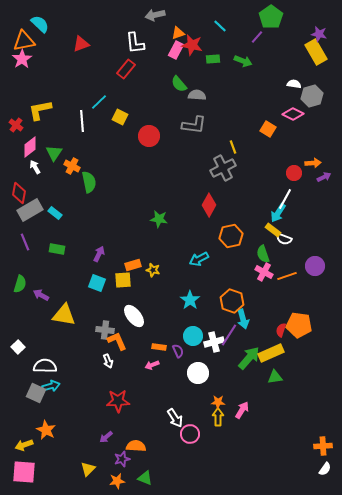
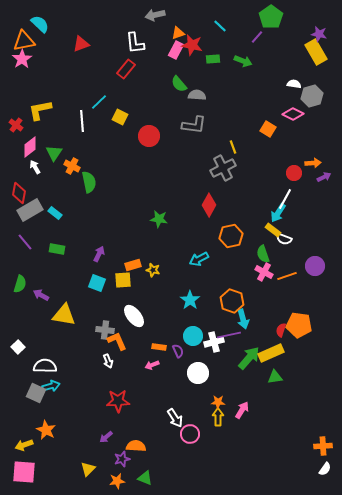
purple line at (25, 242): rotated 18 degrees counterclockwise
purple line at (229, 335): rotated 45 degrees clockwise
